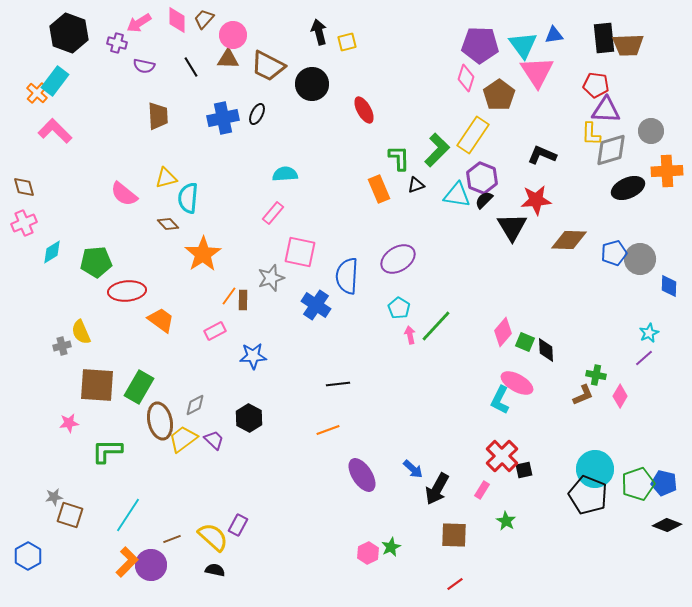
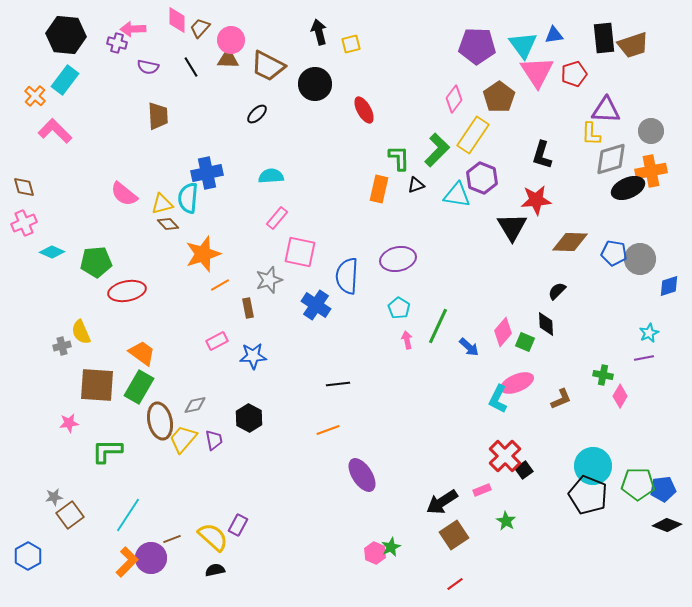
brown trapezoid at (204, 19): moved 4 px left, 9 px down
pink arrow at (139, 23): moved 6 px left, 6 px down; rotated 30 degrees clockwise
black hexagon at (69, 33): moved 3 px left, 2 px down; rotated 15 degrees counterclockwise
pink circle at (233, 35): moved 2 px left, 5 px down
yellow square at (347, 42): moved 4 px right, 2 px down
purple pentagon at (480, 45): moved 3 px left, 1 px down
brown trapezoid at (628, 45): moved 5 px right; rotated 16 degrees counterclockwise
purple semicircle at (144, 66): moved 4 px right, 1 px down
pink diamond at (466, 78): moved 12 px left, 21 px down; rotated 20 degrees clockwise
cyan rectangle at (55, 81): moved 10 px right, 1 px up
black circle at (312, 84): moved 3 px right
red pentagon at (596, 85): moved 22 px left, 11 px up; rotated 25 degrees counterclockwise
orange cross at (37, 93): moved 2 px left, 3 px down
brown pentagon at (499, 95): moved 2 px down
black ellipse at (257, 114): rotated 20 degrees clockwise
blue cross at (223, 118): moved 16 px left, 55 px down
gray diamond at (611, 150): moved 9 px down
black L-shape at (542, 155): rotated 96 degrees counterclockwise
orange cross at (667, 171): moved 16 px left; rotated 8 degrees counterclockwise
cyan semicircle at (285, 174): moved 14 px left, 2 px down
yellow triangle at (166, 178): moved 4 px left, 26 px down
orange rectangle at (379, 189): rotated 36 degrees clockwise
black semicircle at (484, 200): moved 73 px right, 91 px down
pink rectangle at (273, 213): moved 4 px right, 5 px down
brown diamond at (569, 240): moved 1 px right, 2 px down
cyan diamond at (52, 252): rotated 55 degrees clockwise
blue pentagon at (614, 253): rotated 25 degrees clockwise
orange star at (203, 254): rotated 15 degrees clockwise
purple ellipse at (398, 259): rotated 20 degrees clockwise
gray star at (271, 278): moved 2 px left, 2 px down
blue diamond at (669, 286): rotated 70 degrees clockwise
red ellipse at (127, 291): rotated 6 degrees counterclockwise
orange line at (229, 296): moved 9 px left, 11 px up; rotated 24 degrees clockwise
brown rectangle at (243, 300): moved 5 px right, 8 px down; rotated 12 degrees counterclockwise
orange trapezoid at (161, 320): moved 19 px left, 33 px down
green line at (436, 326): moved 2 px right; rotated 18 degrees counterclockwise
pink rectangle at (215, 331): moved 2 px right, 10 px down
pink arrow at (410, 335): moved 3 px left, 5 px down
black diamond at (546, 350): moved 26 px up
purple line at (644, 358): rotated 30 degrees clockwise
green cross at (596, 375): moved 7 px right
pink ellipse at (517, 383): rotated 52 degrees counterclockwise
brown L-shape at (583, 395): moved 22 px left, 4 px down
cyan L-shape at (500, 400): moved 2 px left, 1 px up
gray diamond at (195, 405): rotated 15 degrees clockwise
yellow trapezoid at (183, 439): rotated 12 degrees counterclockwise
purple trapezoid at (214, 440): rotated 35 degrees clockwise
red cross at (502, 456): moved 3 px right
blue arrow at (413, 469): moved 56 px right, 122 px up
cyan circle at (595, 469): moved 2 px left, 3 px up
black square at (524, 470): rotated 24 degrees counterclockwise
blue pentagon at (664, 483): moved 1 px left, 6 px down; rotated 20 degrees counterclockwise
green pentagon at (638, 484): rotated 20 degrees clockwise
black arrow at (437, 489): moved 5 px right, 13 px down; rotated 28 degrees clockwise
pink rectangle at (482, 490): rotated 36 degrees clockwise
brown square at (70, 515): rotated 36 degrees clockwise
brown square at (454, 535): rotated 36 degrees counterclockwise
pink hexagon at (368, 553): moved 7 px right; rotated 10 degrees counterclockwise
purple circle at (151, 565): moved 7 px up
black semicircle at (215, 570): rotated 24 degrees counterclockwise
